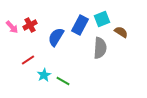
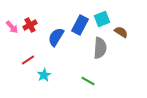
green line: moved 25 px right
